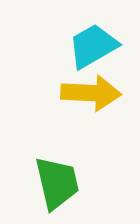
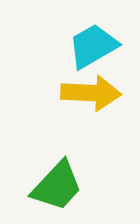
green trapezoid: moved 3 px down; rotated 56 degrees clockwise
